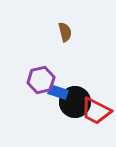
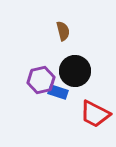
brown semicircle: moved 2 px left, 1 px up
black circle: moved 31 px up
red trapezoid: moved 1 px left, 3 px down
